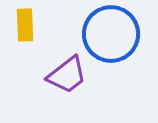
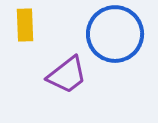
blue circle: moved 4 px right
